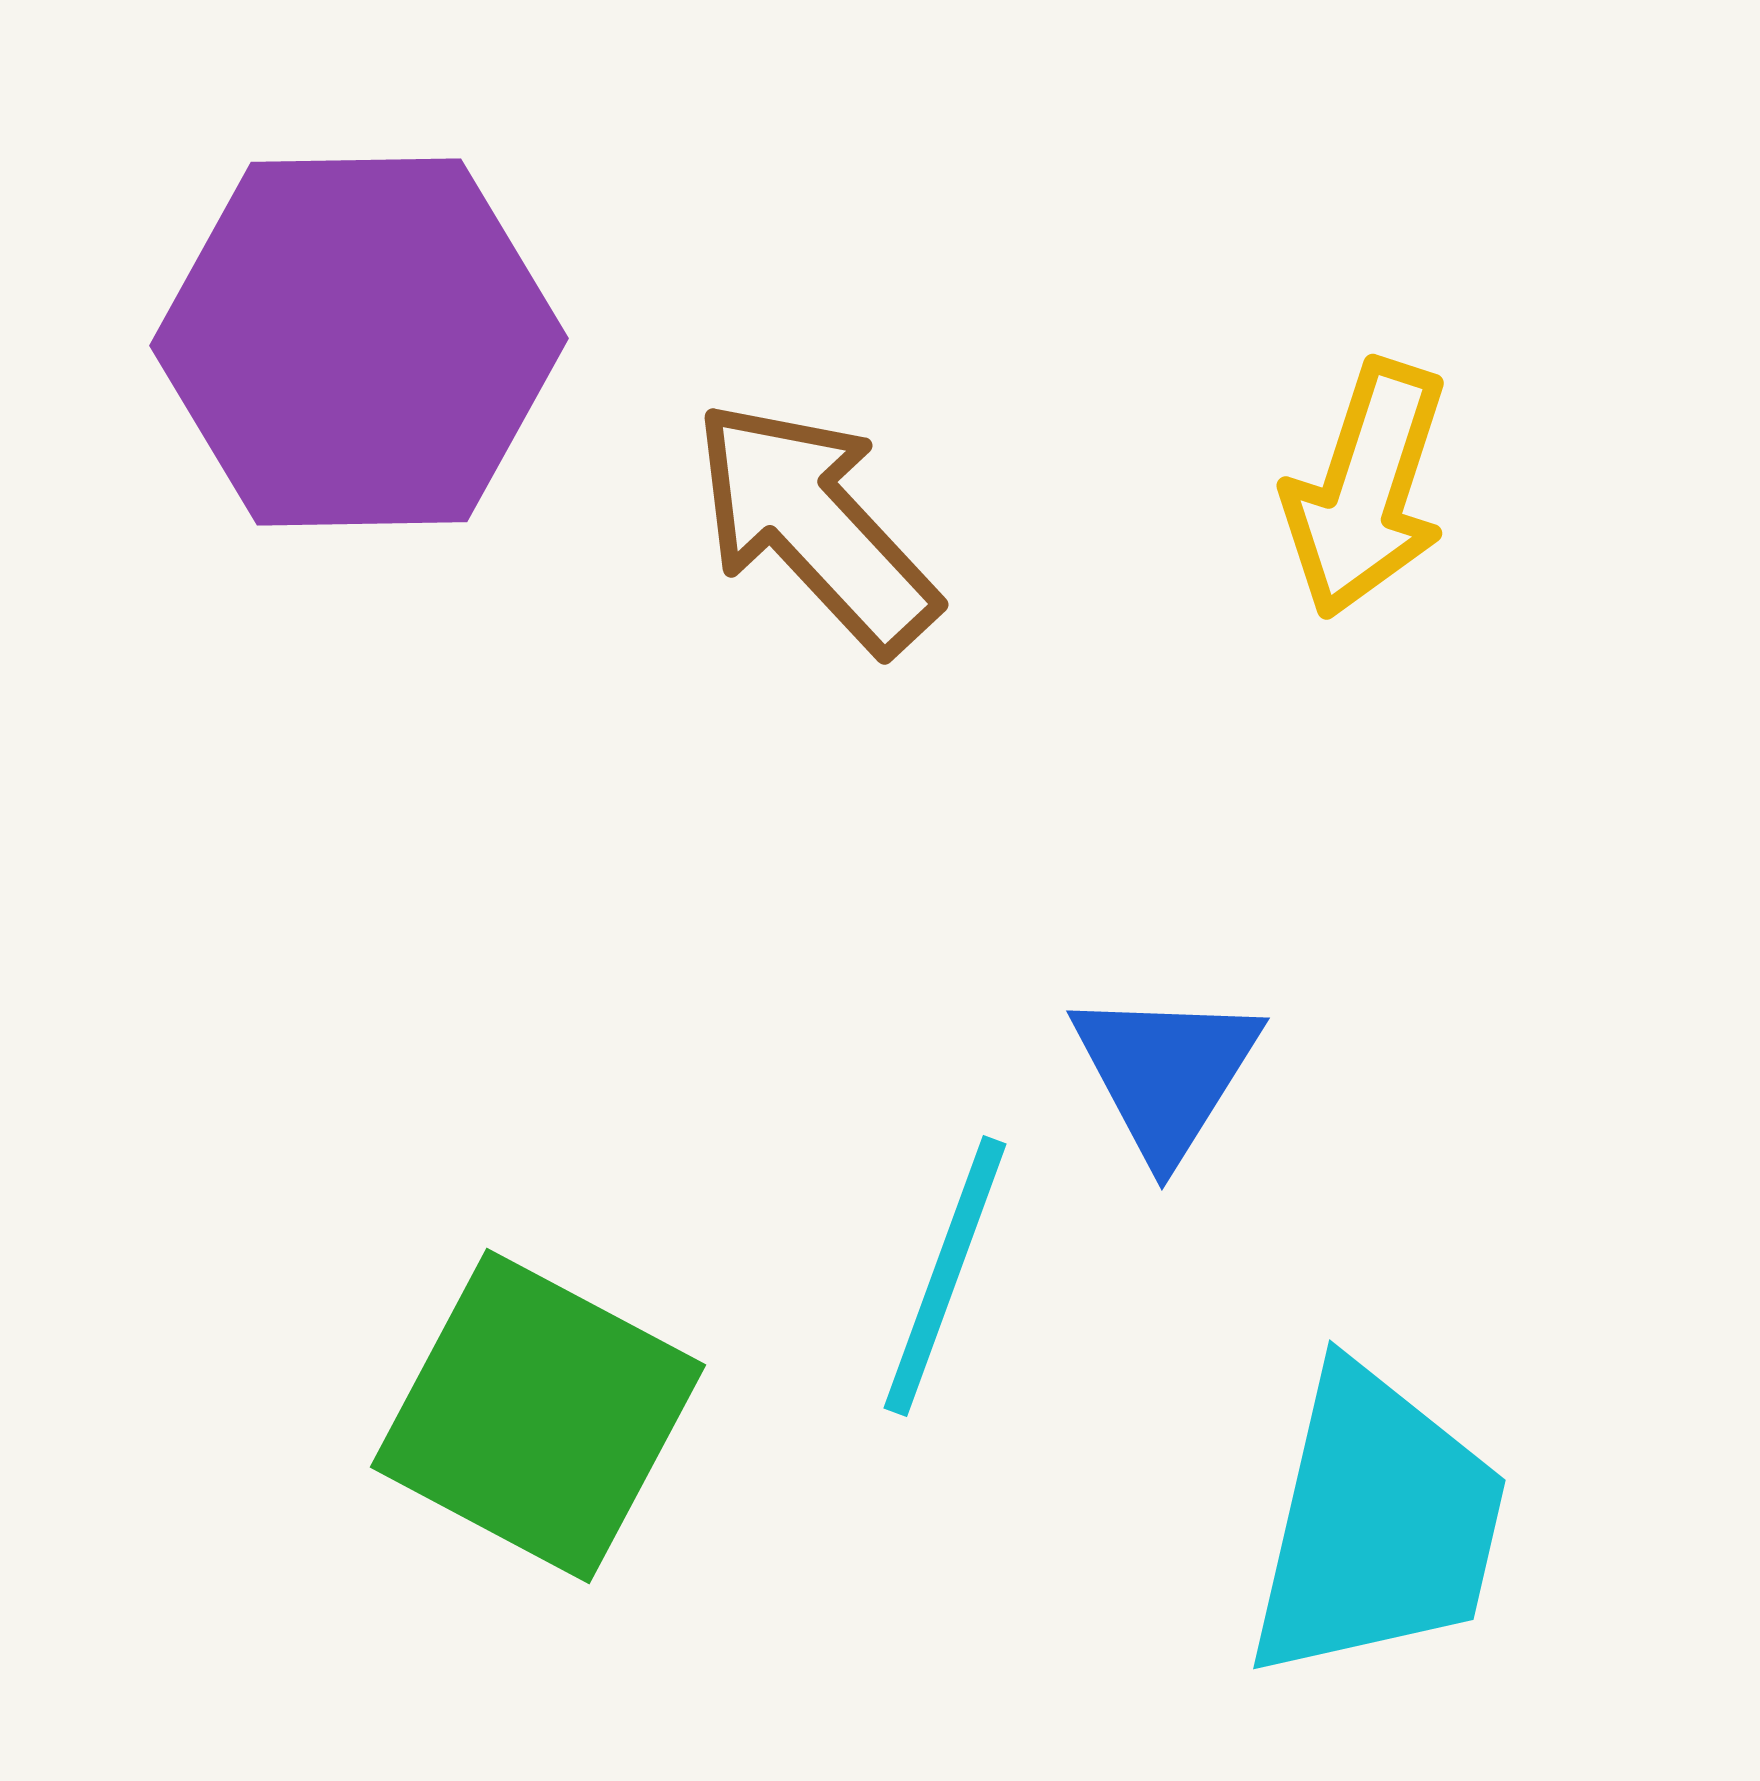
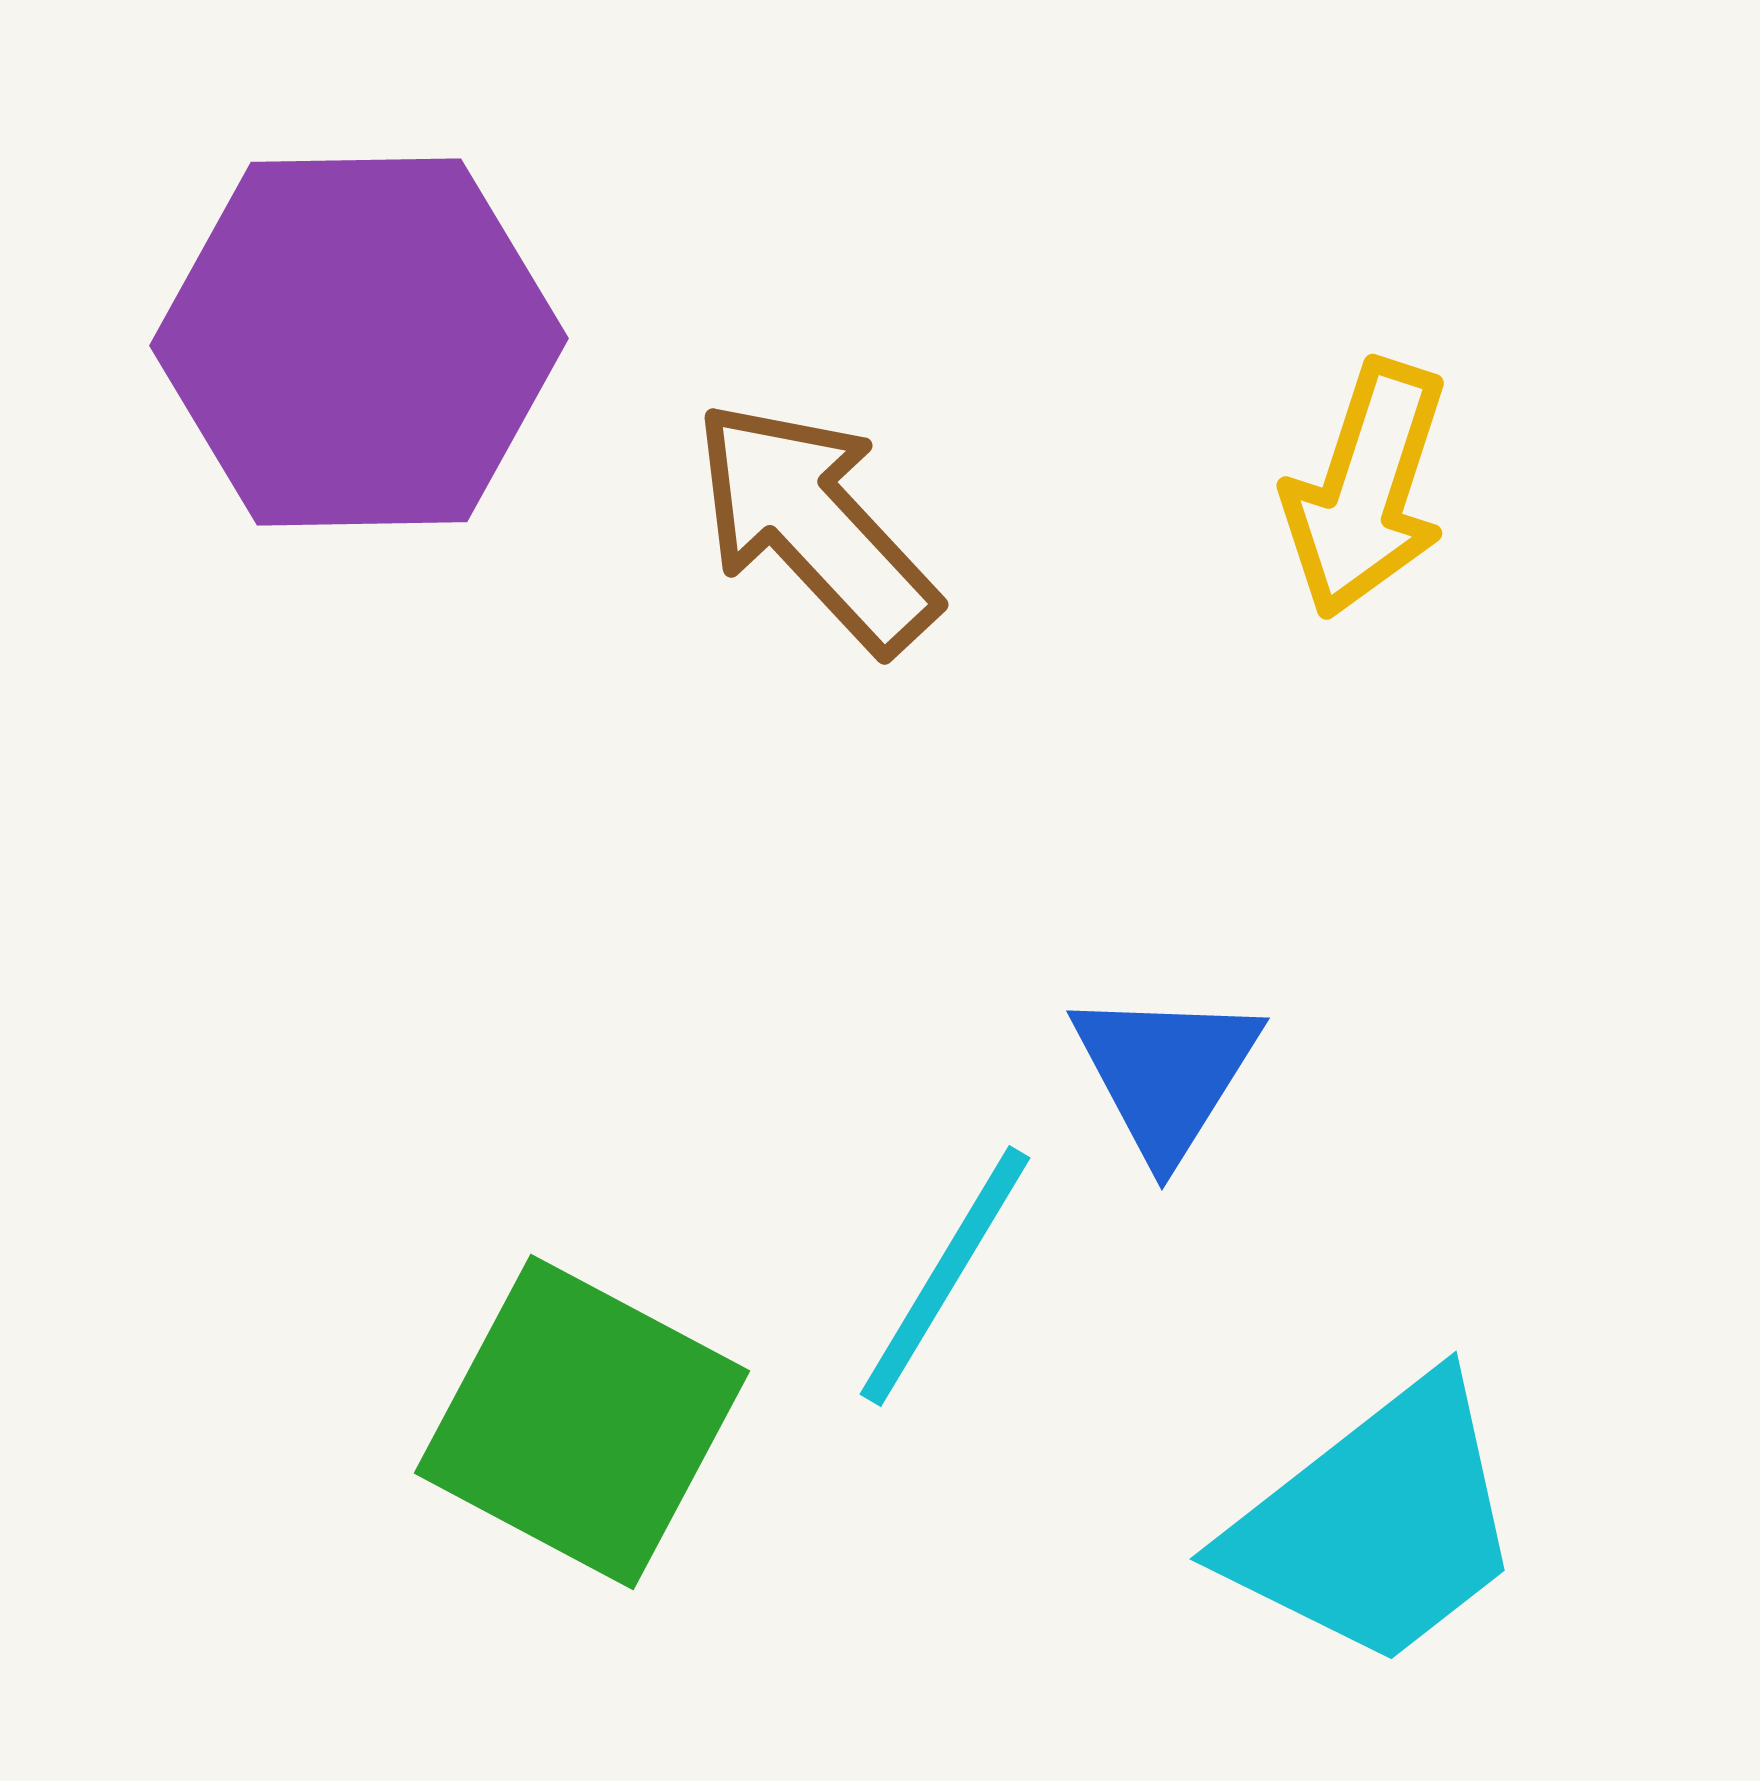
cyan line: rotated 11 degrees clockwise
green square: moved 44 px right, 6 px down
cyan trapezoid: rotated 39 degrees clockwise
